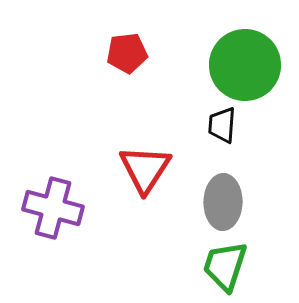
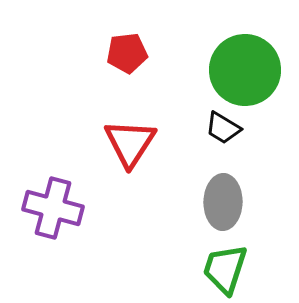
green circle: moved 5 px down
black trapezoid: moved 1 px right, 3 px down; rotated 63 degrees counterclockwise
red triangle: moved 15 px left, 26 px up
green trapezoid: moved 3 px down
